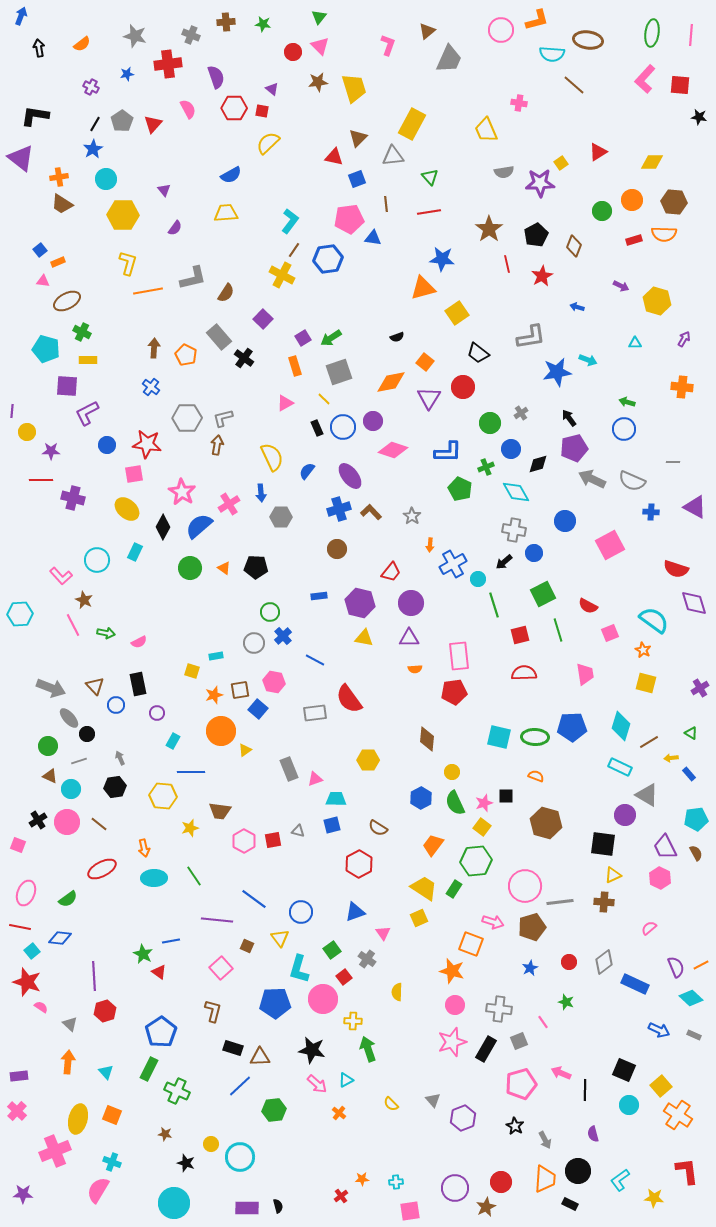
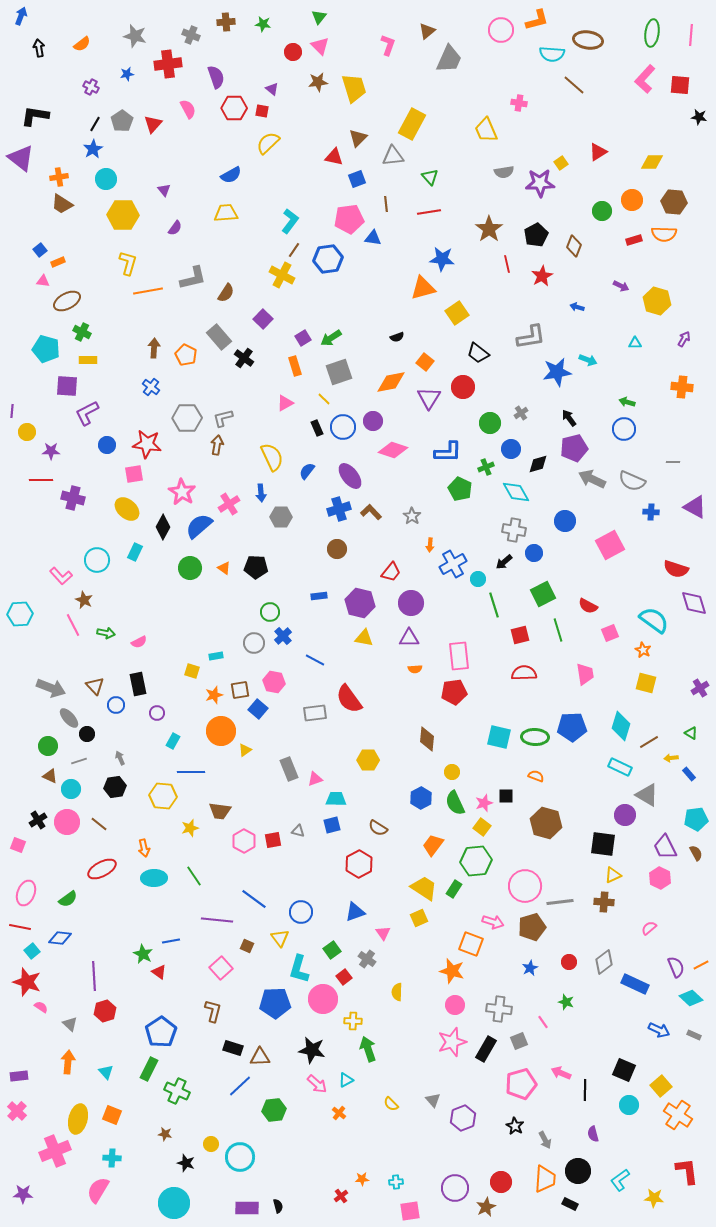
cyan cross at (112, 1162): moved 4 px up; rotated 18 degrees counterclockwise
